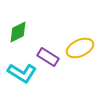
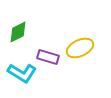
purple rectangle: rotated 15 degrees counterclockwise
